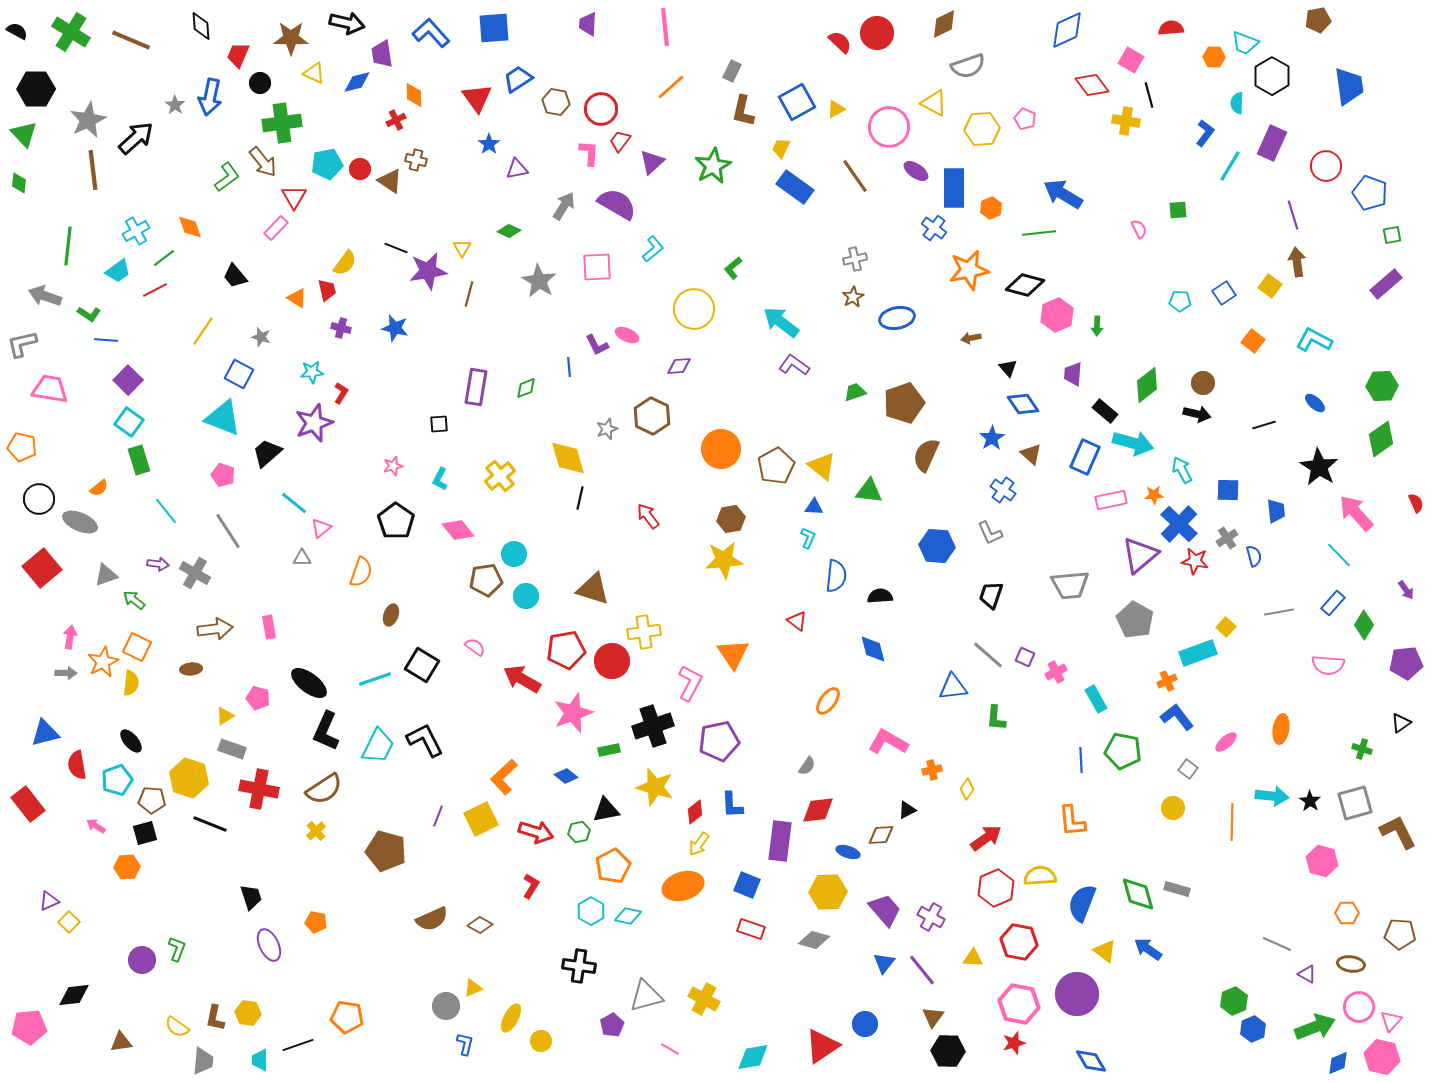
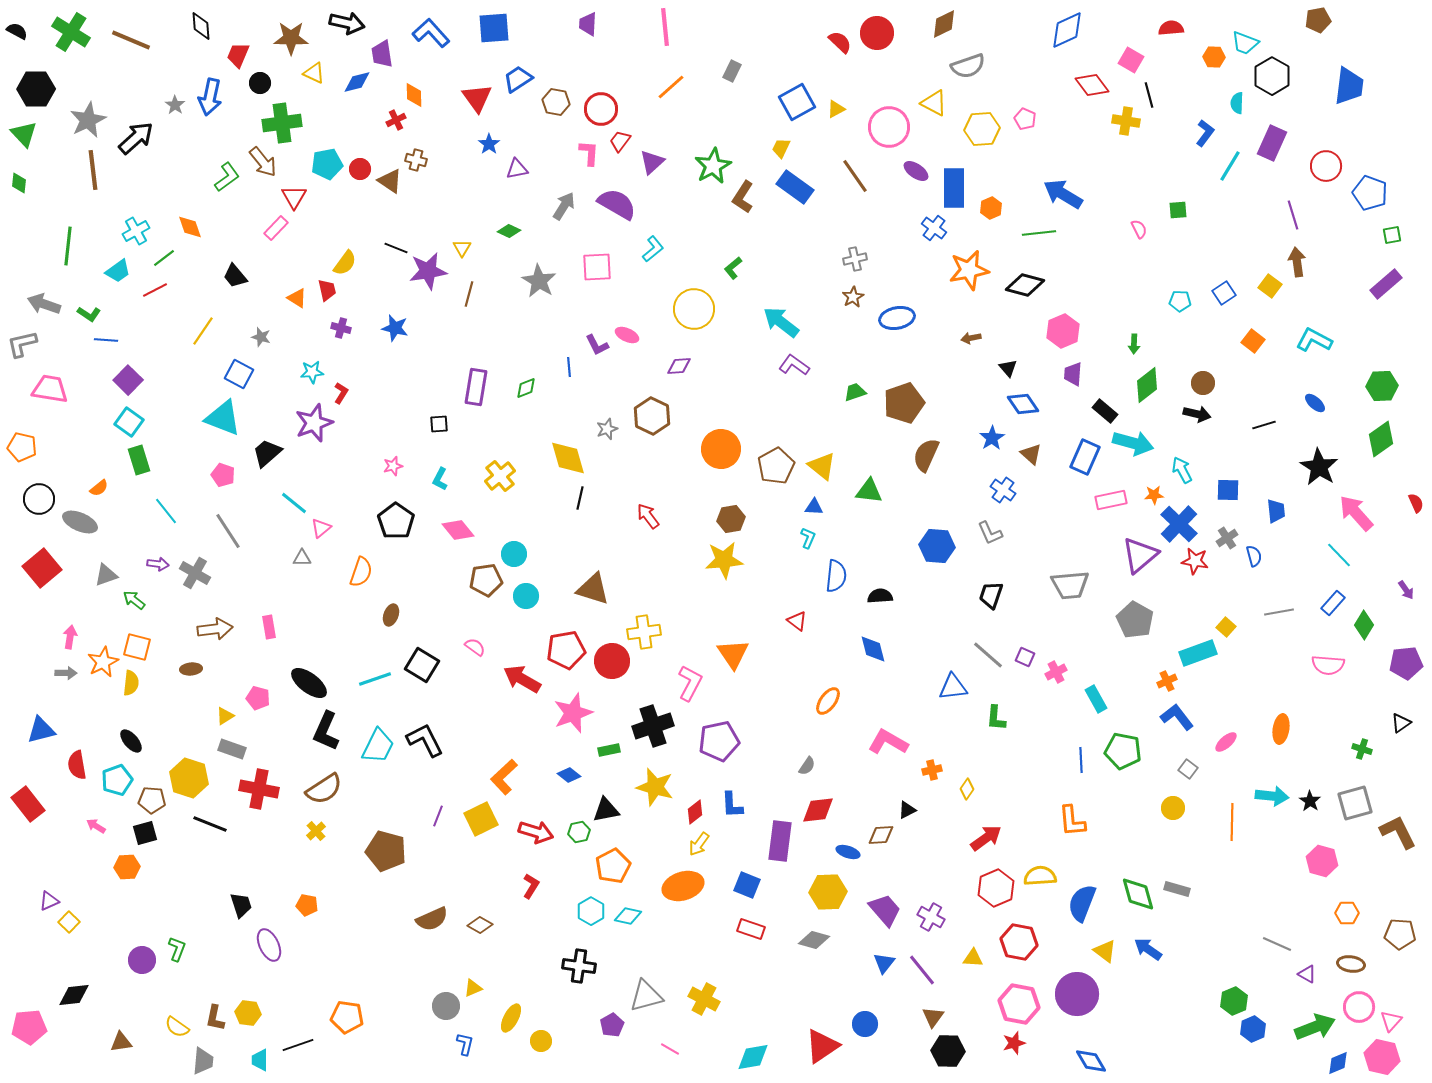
blue trapezoid at (1349, 86): rotated 15 degrees clockwise
brown L-shape at (743, 111): moved 86 px down; rotated 20 degrees clockwise
gray arrow at (45, 296): moved 1 px left, 8 px down
pink hexagon at (1057, 315): moved 6 px right, 16 px down
green arrow at (1097, 326): moved 37 px right, 18 px down
orange square at (137, 647): rotated 12 degrees counterclockwise
blue triangle at (45, 733): moved 4 px left, 3 px up
blue diamond at (566, 776): moved 3 px right, 1 px up
black trapezoid at (251, 897): moved 10 px left, 8 px down
orange pentagon at (316, 922): moved 9 px left, 17 px up
